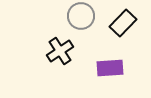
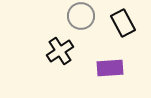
black rectangle: rotated 72 degrees counterclockwise
